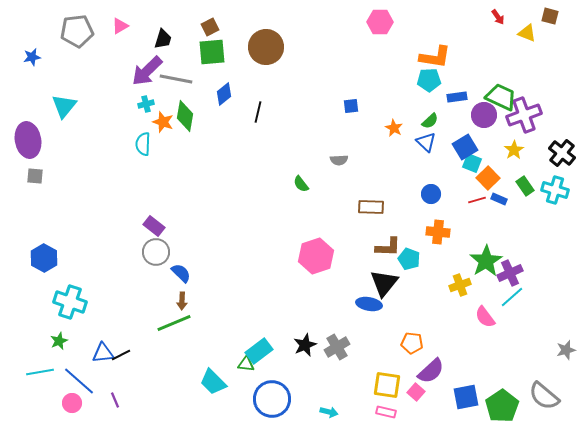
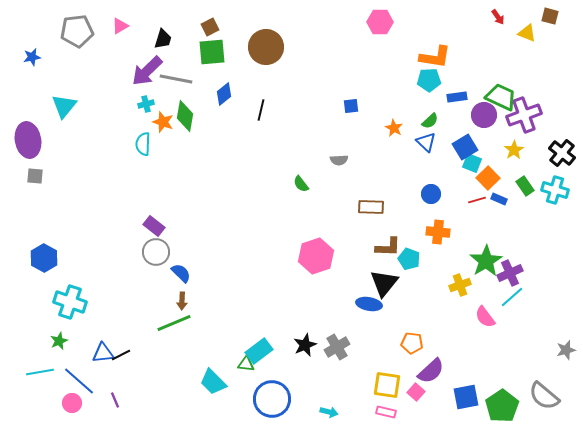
black line at (258, 112): moved 3 px right, 2 px up
